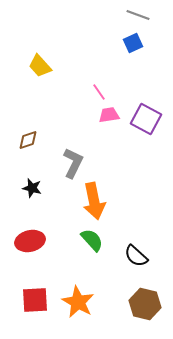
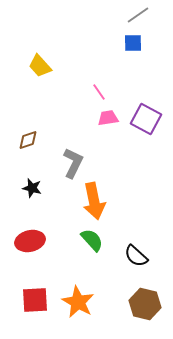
gray line: rotated 55 degrees counterclockwise
blue square: rotated 24 degrees clockwise
pink trapezoid: moved 1 px left, 3 px down
